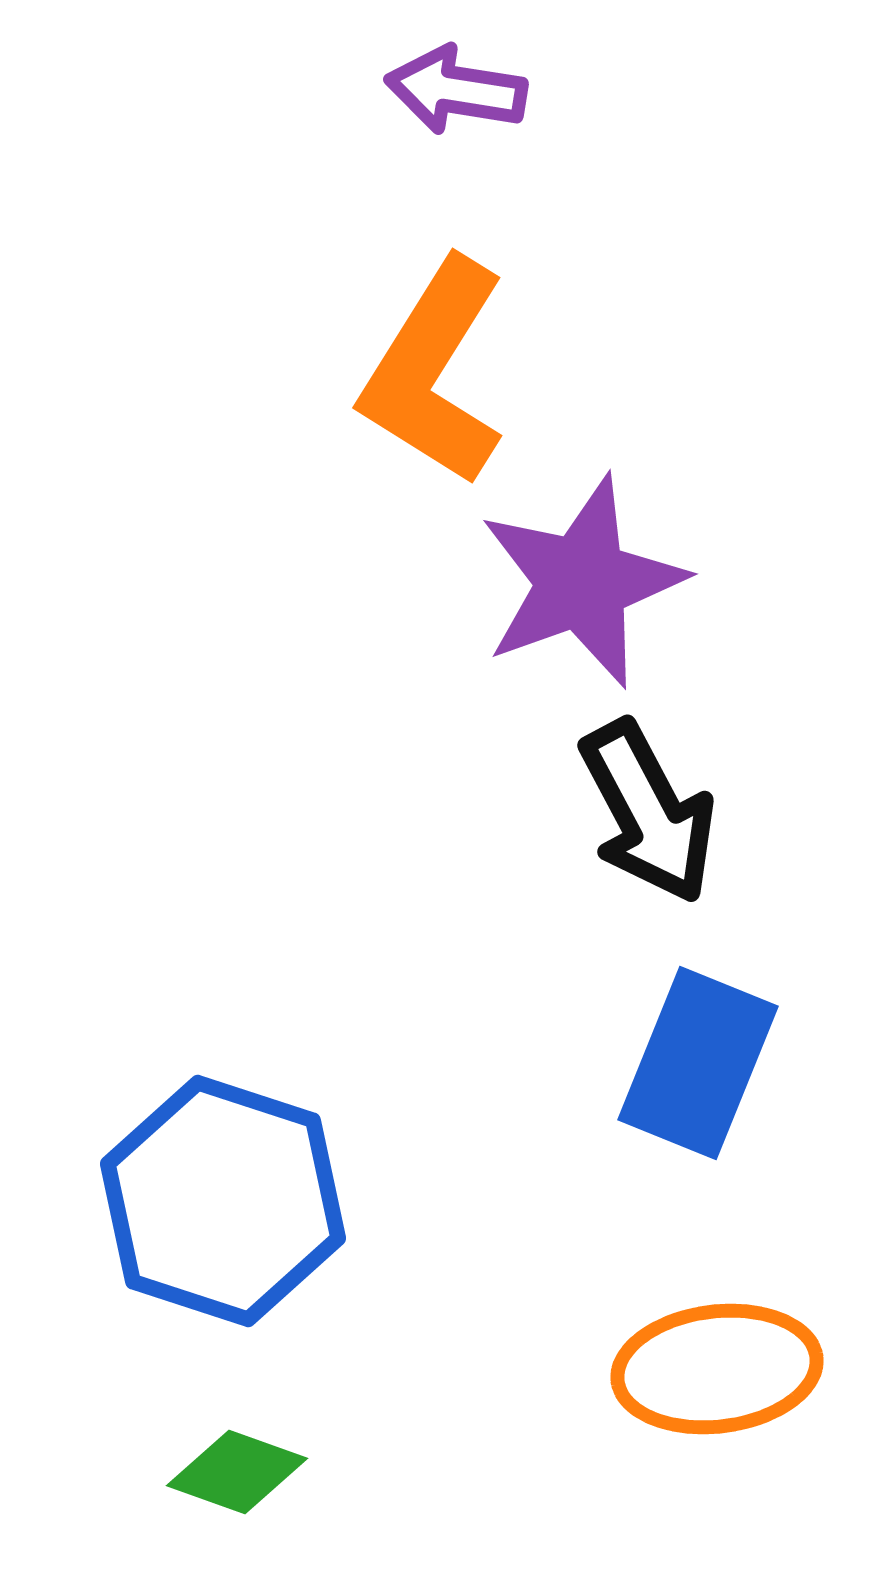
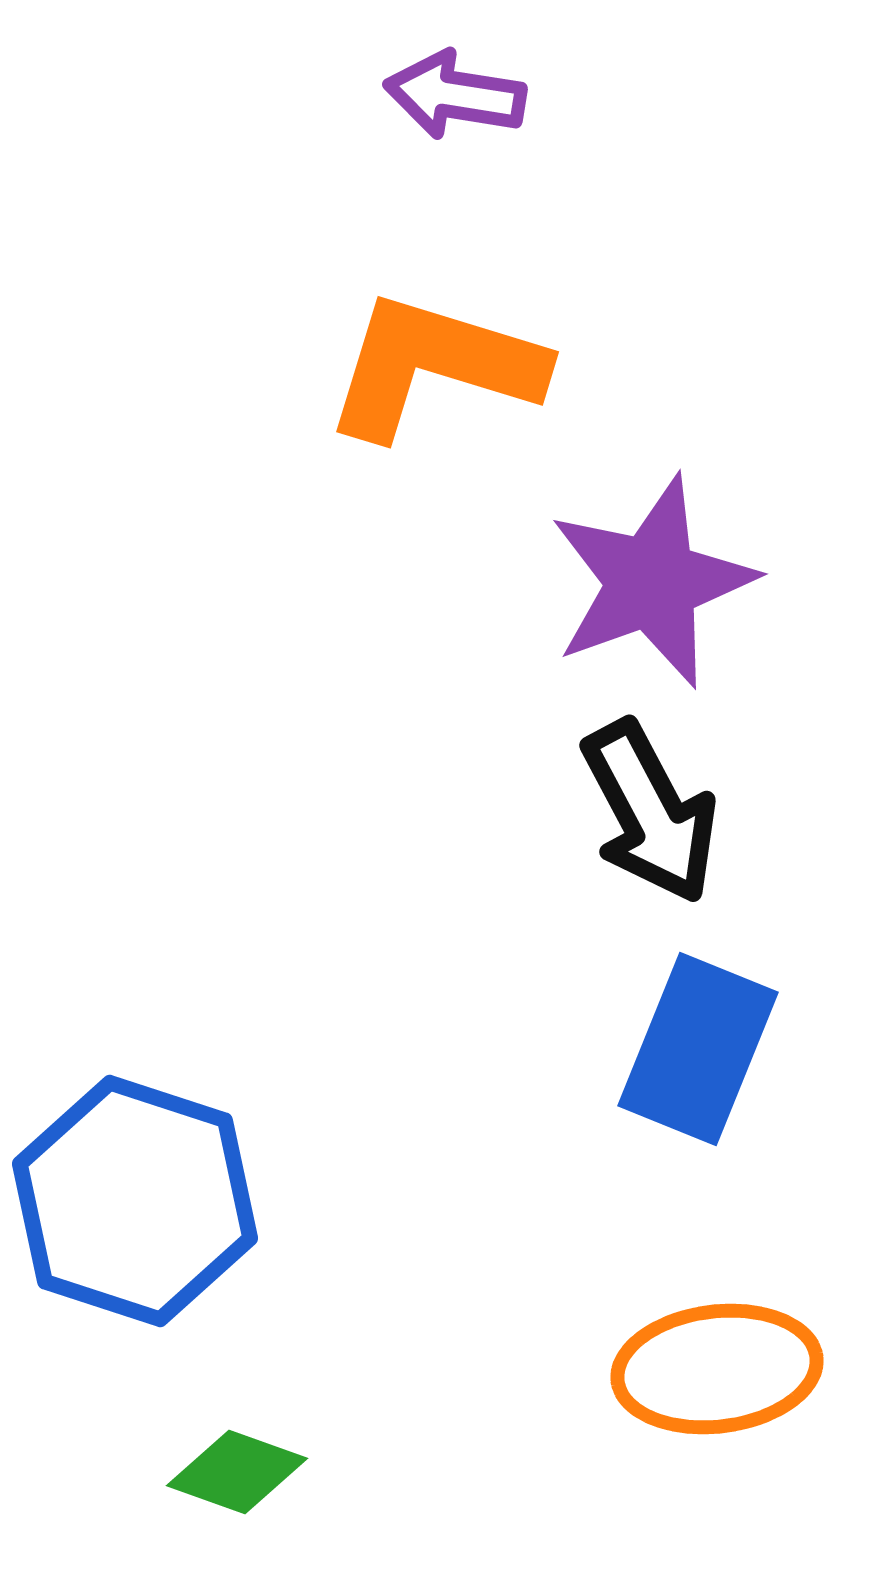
purple arrow: moved 1 px left, 5 px down
orange L-shape: moved 6 px up; rotated 75 degrees clockwise
purple star: moved 70 px right
black arrow: moved 2 px right
blue rectangle: moved 14 px up
blue hexagon: moved 88 px left
